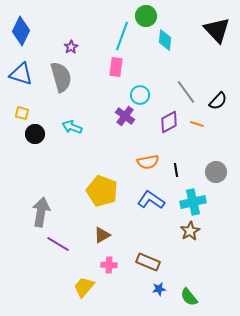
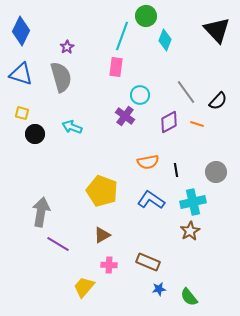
cyan diamond: rotated 15 degrees clockwise
purple star: moved 4 px left
